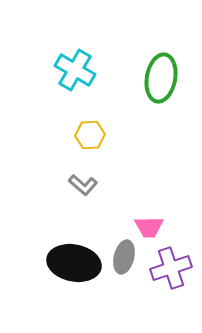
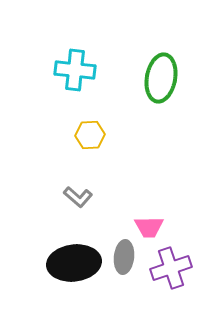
cyan cross: rotated 24 degrees counterclockwise
gray L-shape: moved 5 px left, 12 px down
gray ellipse: rotated 8 degrees counterclockwise
black ellipse: rotated 18 degrees counterclockwise
